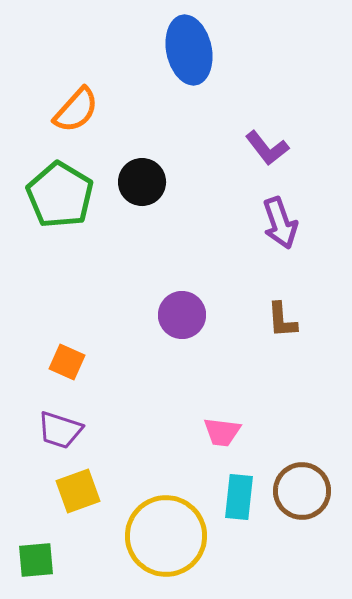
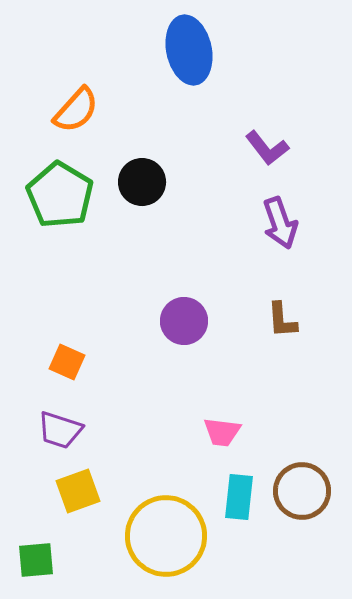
purple circle: moved 2 px right, 6 px down
